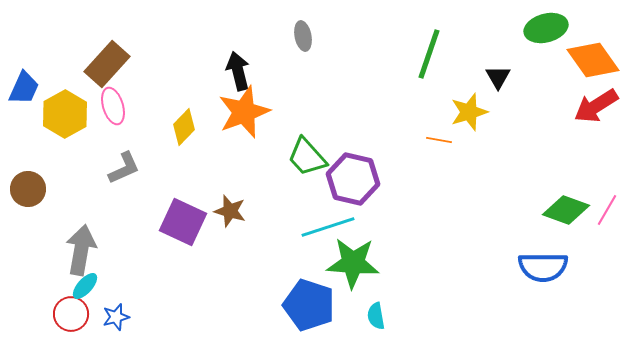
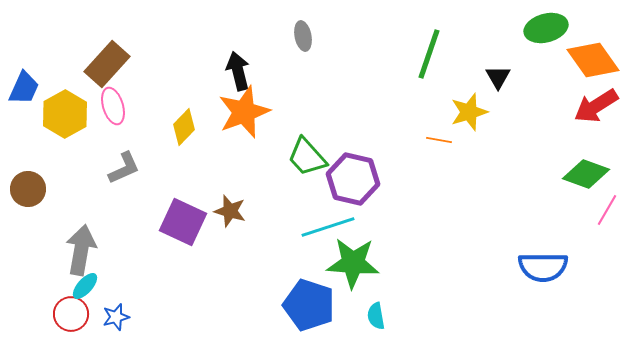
green diamond: moved 20 px right, 36 px up
